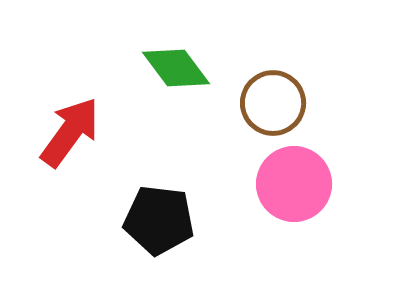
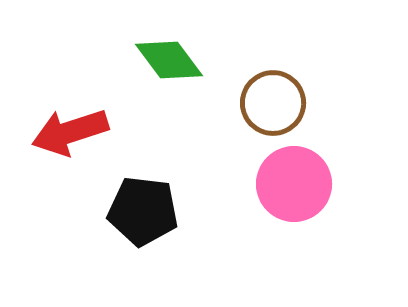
green diamond: moved 7 px left, 8 px up
red arrow: rotated 144 degrees counterclockwise
black pentagon: moved 16 px left, 9 px up
